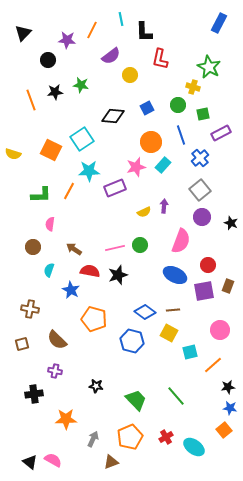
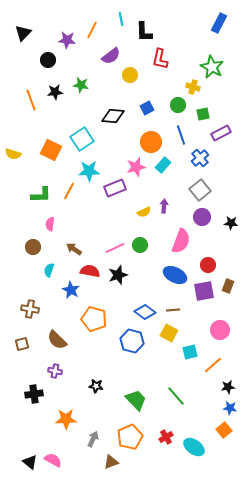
green star at (209, 67): moved 3 px right
black star at (231, 223): rotated 16 degrees counterclockwise
pink line at (115, 248): rotated 12 degrees counterclockwise
